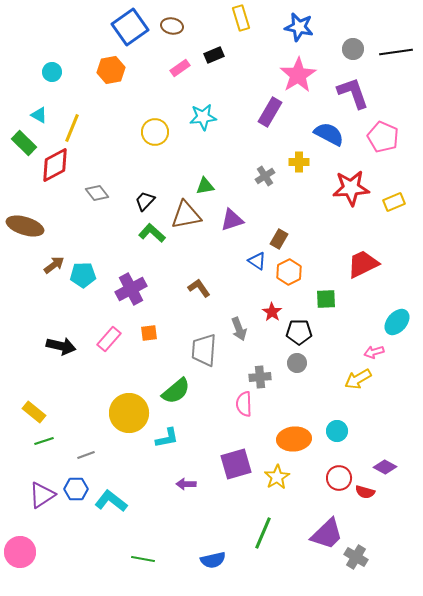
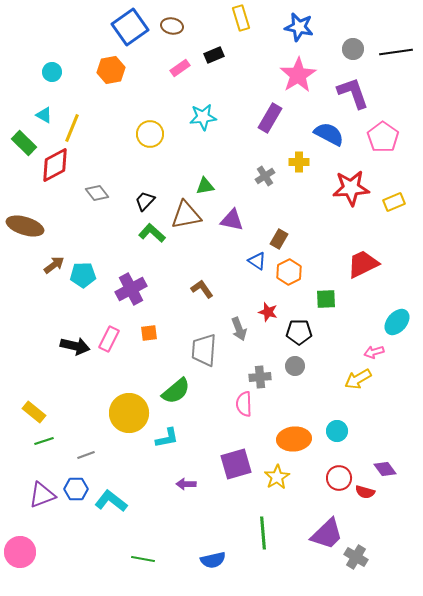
purple rectangle at (270, 112): moved 6 px down
cyan triangle at (39, 115): moved 5 px right
yellow circle at (155, 132): moved 5 px left, 2 px down
pink pentagon at (383, 137): rotated 12 degrees clockwise
purple triangle at (232, 220): rotated 30 degrees clockwise
brown L-shape at (199, 288): moved 3 px right, 1 px down
red star at (272, 312): moved 4 px left; rotated 18 degrees counterclockwise
pink rectangle at (109, 339): rotated 15 degrees counterclockwise
black arrow at (61, 346): moved 14 px right
gray circle at (297, 363): moved 2 px left, 3 px down
purple diamond at (385, 467): moved 2 px down; rotated 25 degrees clockwise
purple triangle at (42, 495): rotated 12 degrees clockwise
green line at (263, 533): rotated 28 degrees counterclockwise
